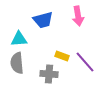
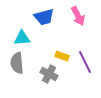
pink arrow: rotated 18 degrees counterclockwise
blue trapezoid: moved 1 px right, 3 px up
cyan triangle: moved 3 px right, 1 px up
purple line: rotated 15 degrees clockwise
gray cross: rotated 24 degrees clockwise
